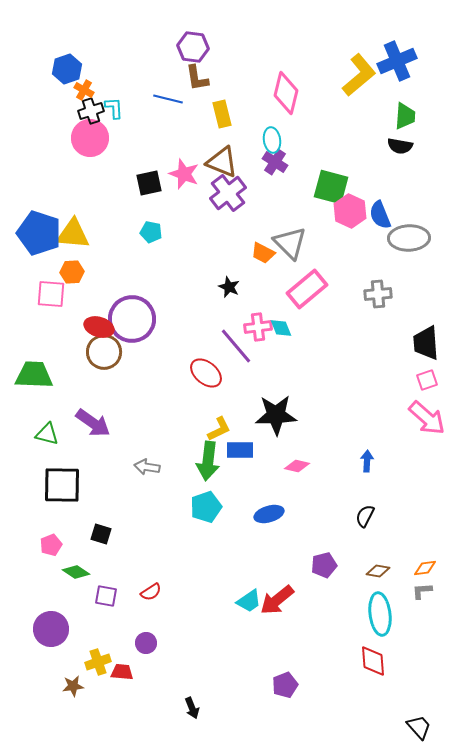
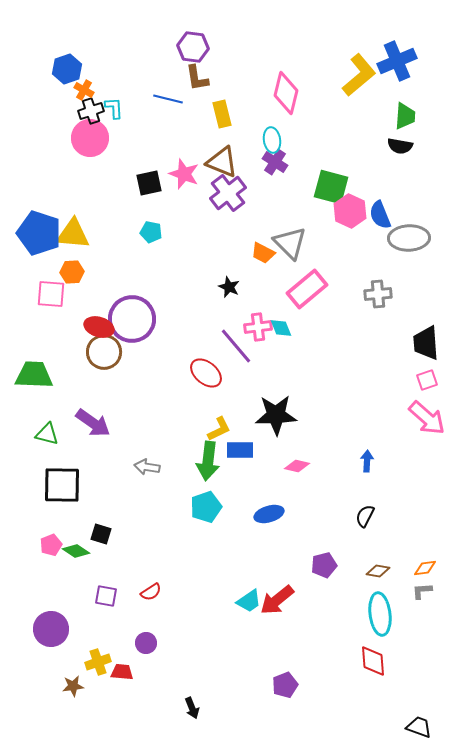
green diamond at (76, 572): moved 21 px up
black trapezoid at (419, 727): rotated 28 degrees counterclockwise
